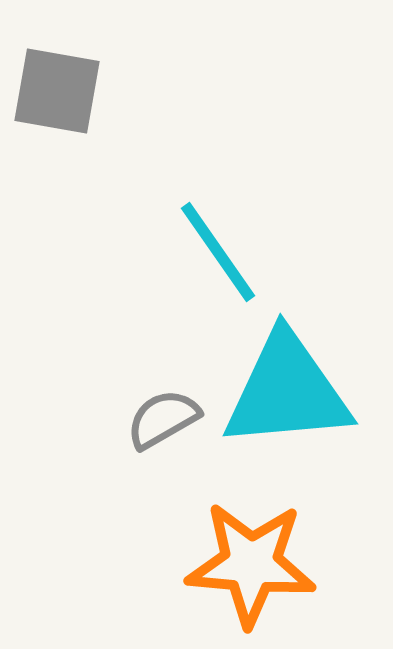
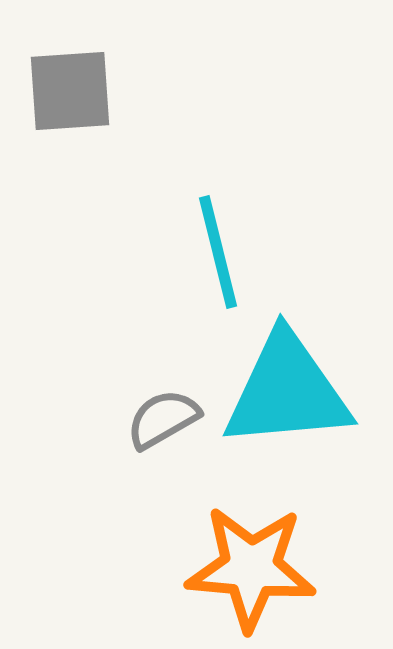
gray square: moved 13 px right; rotated 14 degrees counterclockwise
cyan line: rotated 21 degrees clockwise
orange star: moved 4 px down
